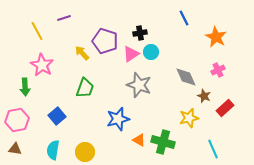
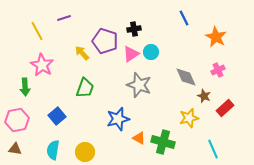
black cross: moved 6 px left, 4 px up
orange triangle: moved 2 px up
